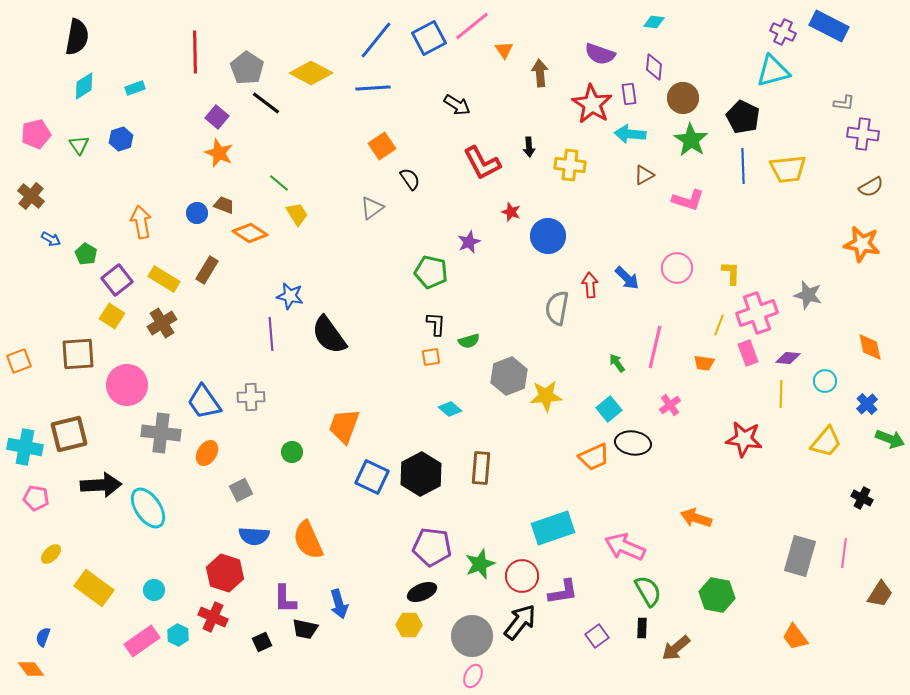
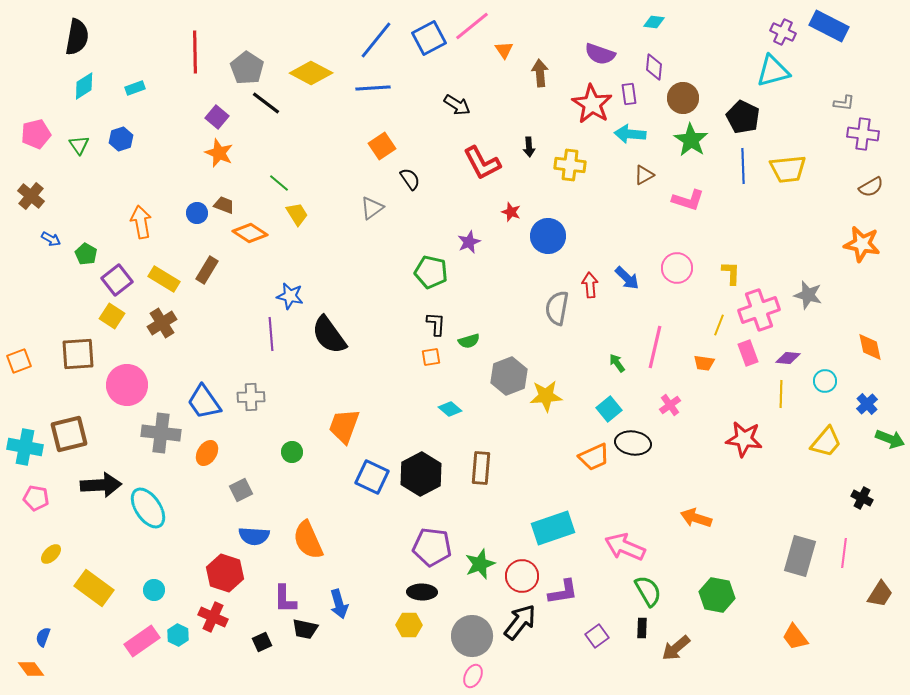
pink cross at (757, 313): moved 2 px right, 3 px up
black ellipse at (422, 592): rotated 24 degrees clockwise
